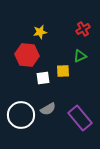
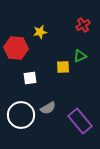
red cross: moved 4 px up
red hexagon: moved 11 px left, 7 px up
yellow square: moved 4 px up
white square: moved 13 px left
gray semicircle: moved 1 px up
purple rectangle: moved 3 px down
